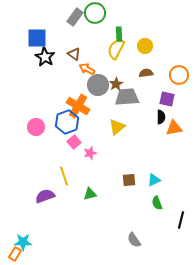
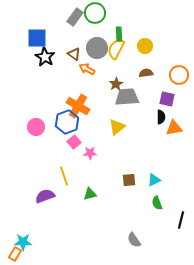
gray circle: moved 1 px left, 37 px up
pink star: rotated 16 degrees clockwise
